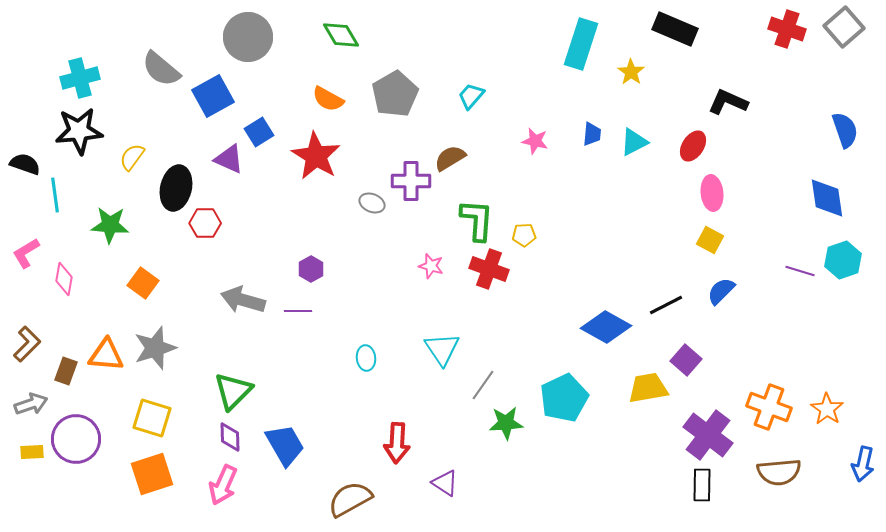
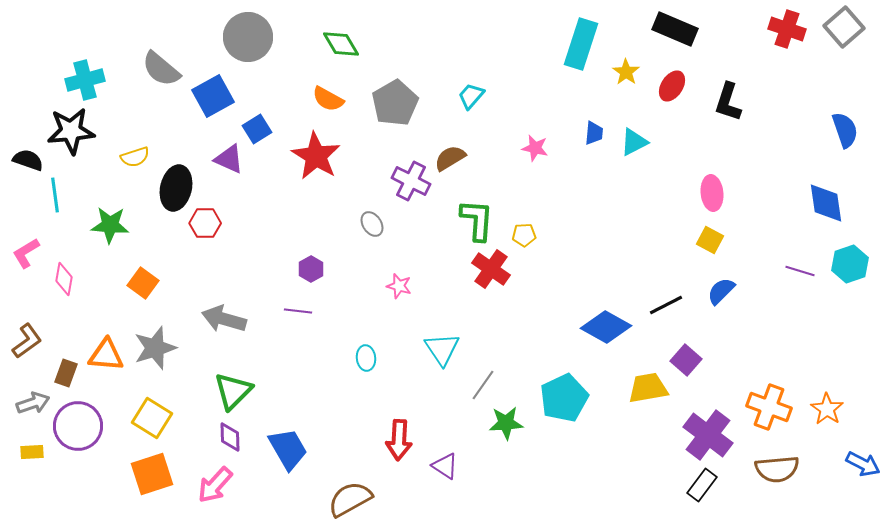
green diamond at (341, 35): moved 9 px down
yellow star at (631, 72): moved 5 px left
cyan cross at (80, 78): moved 5 px right, 2 px down
gray pentagon at (395, 94): moved 9 px down
black L-shape at (728, 102): rotated 96 degrees counterclockwise
black star at (79, 131): moved 8 px left
blue square at (259, 132): moved 2 px left, 3 px up
blue trapezoid at (592, 134): moved 2 px right, 1 px up
pink star at (535, 141): moved 7 px down
red ellipse at (693, 146): moved 21 px left, 60 px up
yellow semicircle at (132, 157): moved 3 px right; rotated 144 degrees counterclockwise
black semicircle at (25, 164): moved 3 px right, 4 px up
purple cross at (411, 181): rotated 27 degrees clockwise
blue diamond at (827, 198): moved 1 px left, 5 px down
gray ellipse at (372, 203): moved 21 px down; rotated 35 degrees clockwise
cyan hexagon at (843, 260): moved 7 px right, 4 px down
pink star at (431, 266): moved 32 px left, 20 px down
red cross at (489, 269): moved 2 px right; rotated 15 degrees clockwise
gray arrow at (243, 300): moved 19 px left, 19 px down
purple line at (298, 311): rotated 8 degrees clockwise
brown L-shape at (27, 344): moved 3 px up; rotated 9 degrees clockwise
brown rectangle at (66, 371): moved 2 px down
gray arrow at (31, 404): moved 2 px right, 1 px up
yellow square at (152, 418): rotated 15 degrees clockwise
purple circle at (76, 439): moved 2 px right, 13 px up
red arrow at (397, 443): moved 2 px right, 3 px up
blue trapezoid at (285, 445): moved 3 px right, 4 px down
blue arrow at (863, 464): rotated 76 degrees counterclockwise
brown semicircle at (779, 472): moved 2 px left, 3 px up
purple triangle at (445, 483): moved 17 px up
pink arrow at (223, 485): moved 8 px left; rotated 18 degrees clockwise
black rectangle at (702, 485): rotated 36 degrees clockwise
